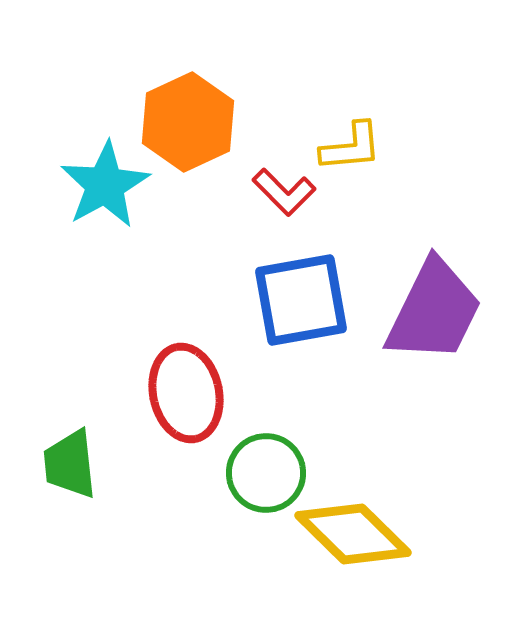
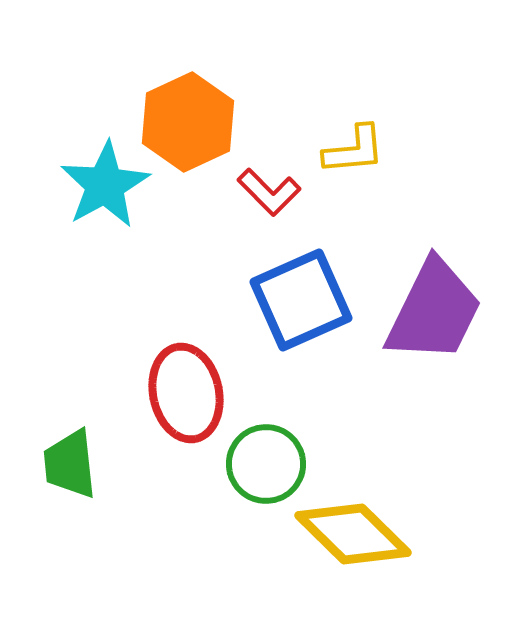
yellow L-shape: moved 3 px right, 3 px down
red L-shape: moved 15 px left
blue square: rotated 14 degrees counterclockwise
green circle: moved 9 px up
